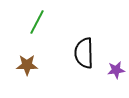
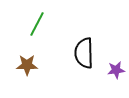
green line: moved 2 px down
